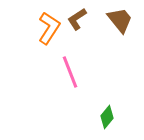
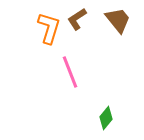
brown trapezoid: moved 2 px left
orange L-shape: rotated 16 degrees counterclockwise
green diamond: moved 1 px left, 1 px down
